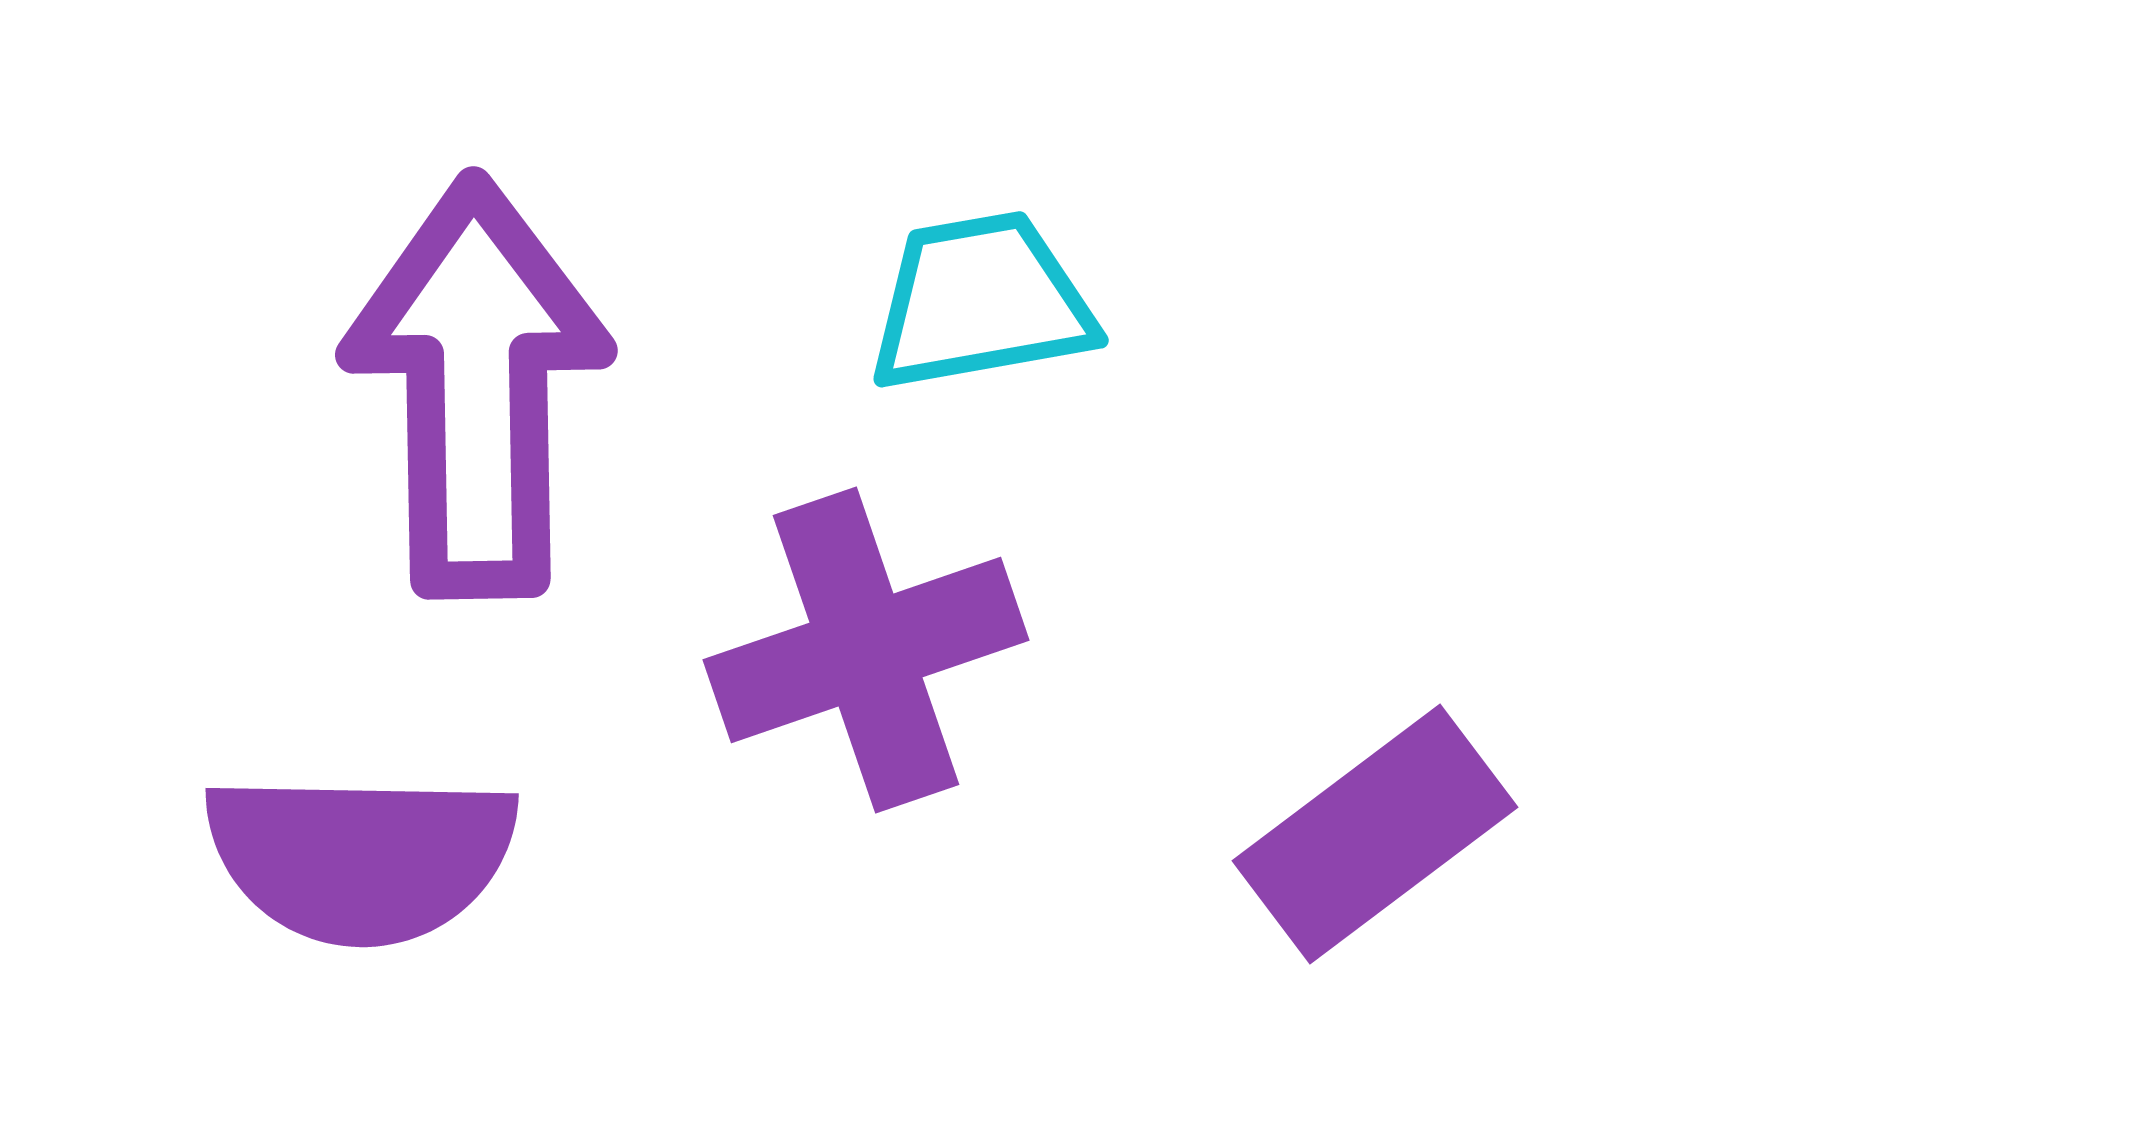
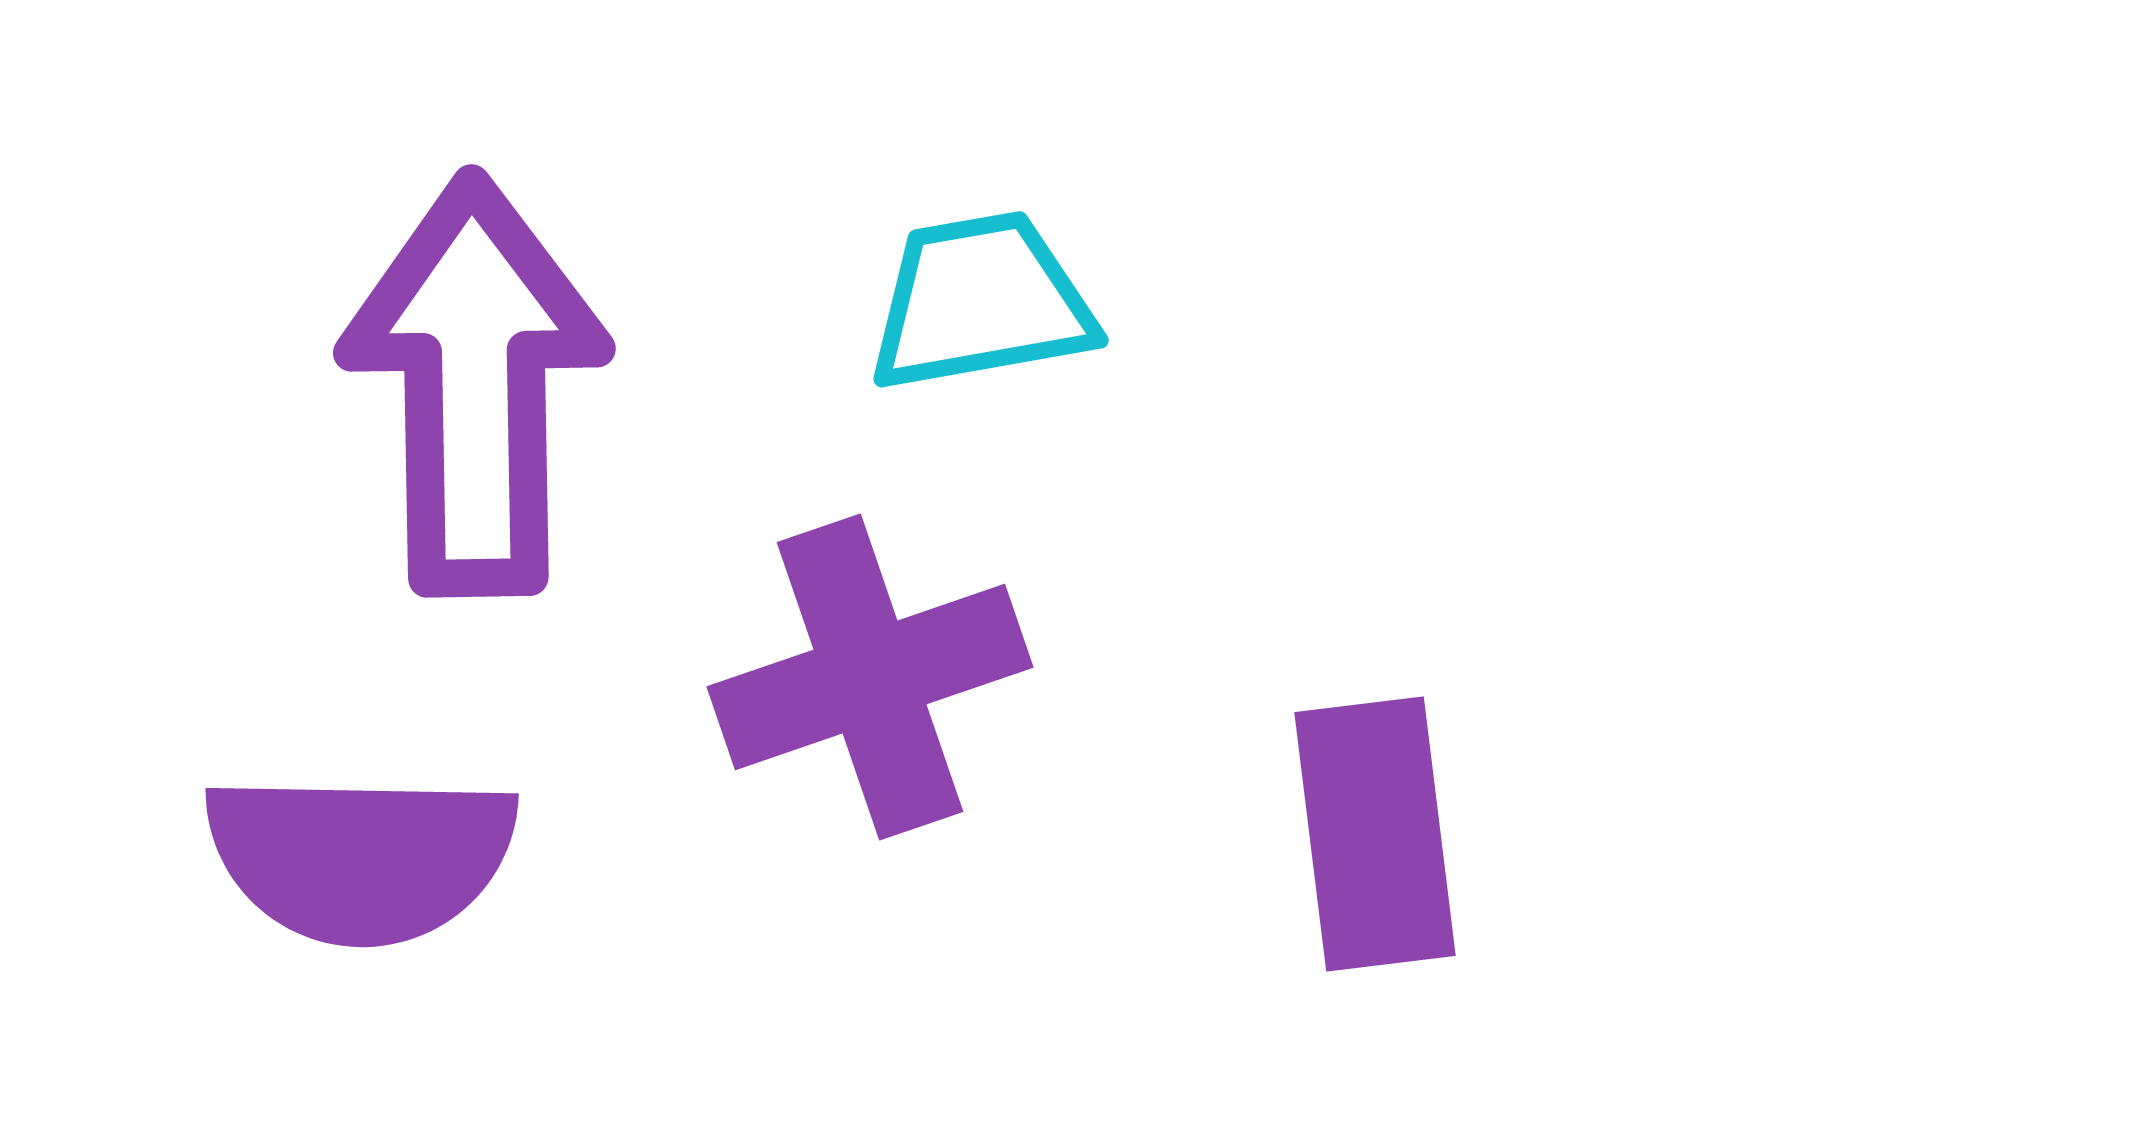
purple arrow: moved 2 px left, 2 px up
purple cross: moved 4 px right, 27 px down
purple rectangle: rotated 60 degrees counterclockwise
